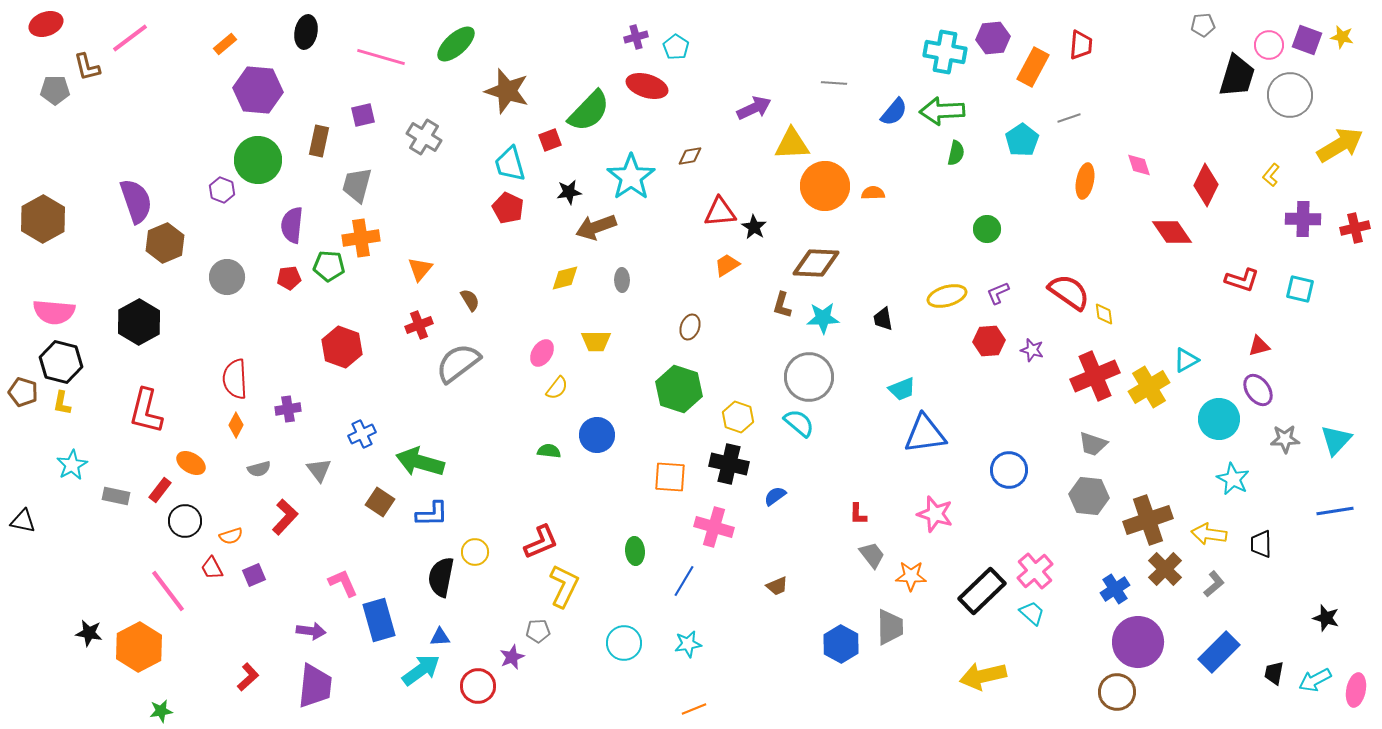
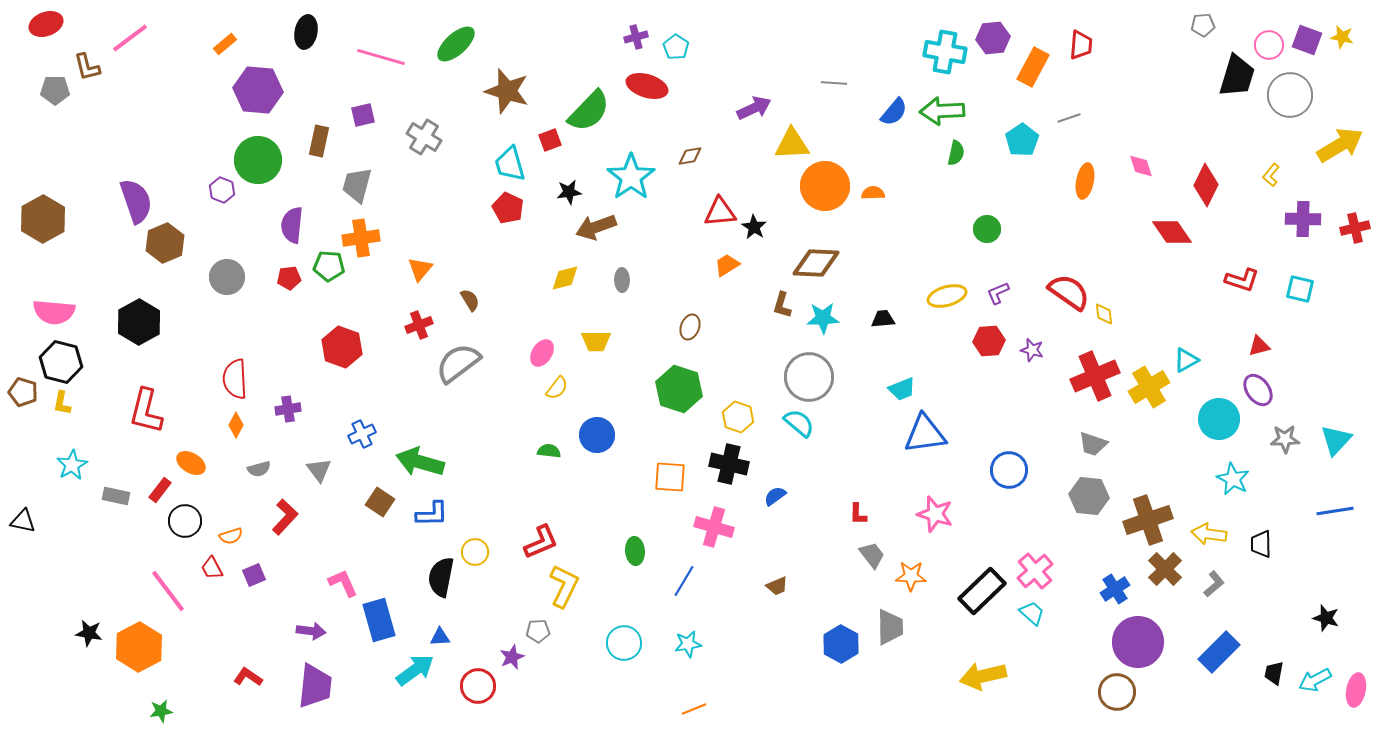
pink diamond at (1139, 165): moved 2 px right, 1 px down
black trapezoid at (883, 319): rotated 95 degrees clockwise
cyan arrow at (421, 670): moved 6 px left
red L-shape at (248, 677): rotated 104 degrees counterclockwise
